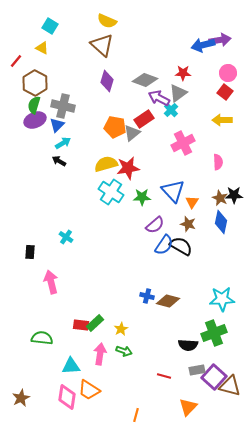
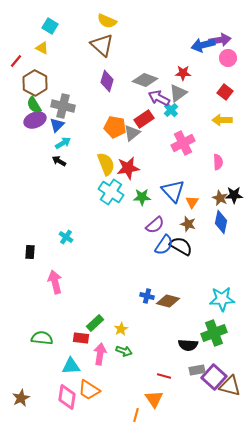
pink circle at (228, 73): moved 15 px up
green semicircle at (34, 105): rotated 48 degrees counterclockwise
yellow semicircle at (106, 164): rotated 85 degrees clockwise
pink arrow at (51, 282): moved 4 px right
red rectangle at (81, 325): moved 13 px down
orange triangle at (188, 407): moved 34 px left, 8 px up; rotated 18 degrees counterclockwise
